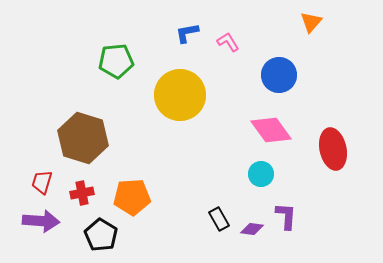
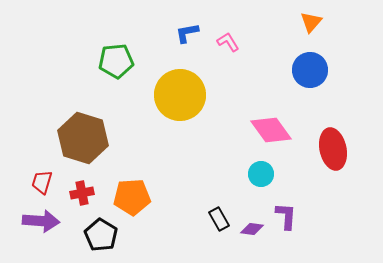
blue circle: moved 31 px right, 5 px up
